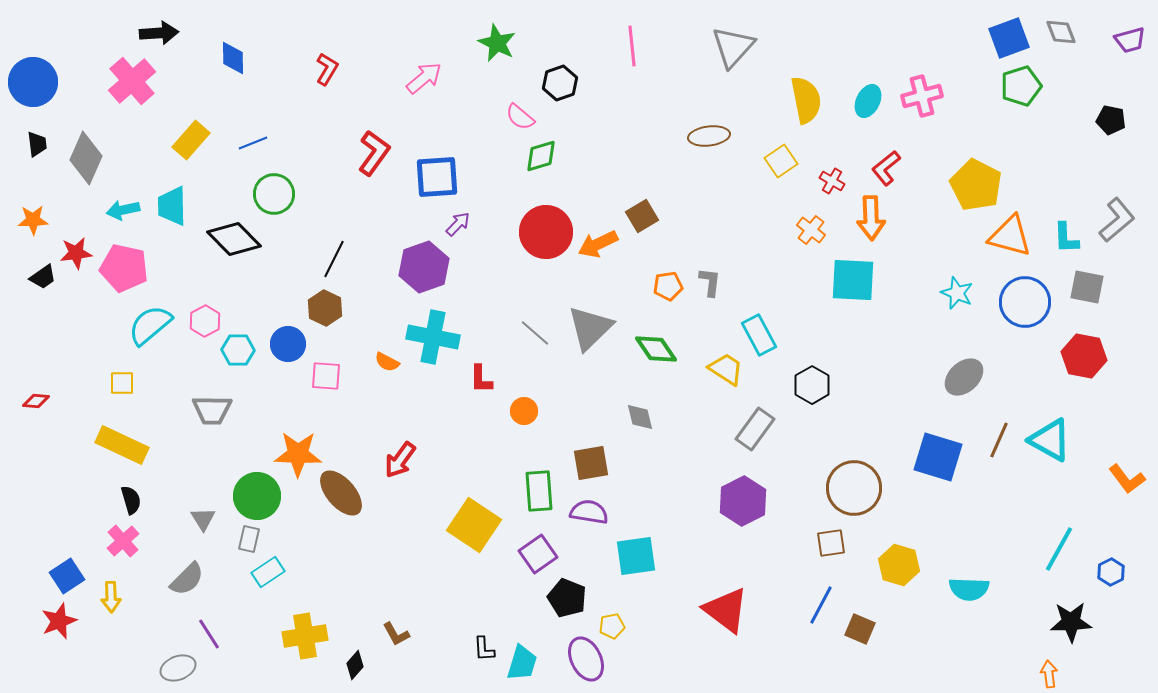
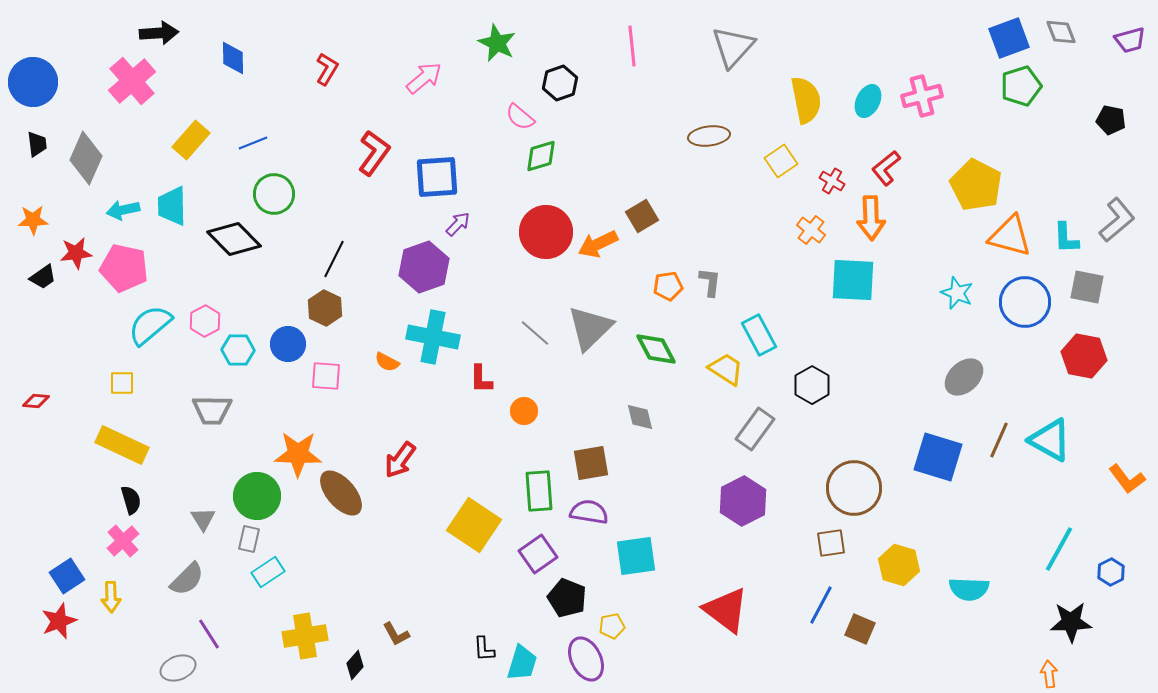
green diamond at (656, 349): rotated 6 degrees clockwise
